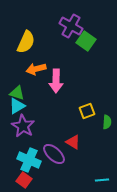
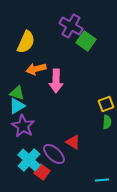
yellow square: moved 19 px right, 7 px up
cyan cross: rotated 20 degrees clockwise
red square: moved 18 px right, 8 px up
